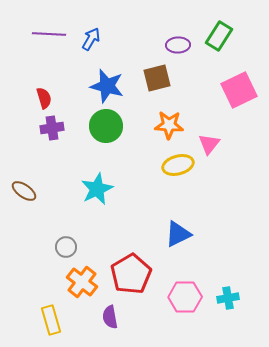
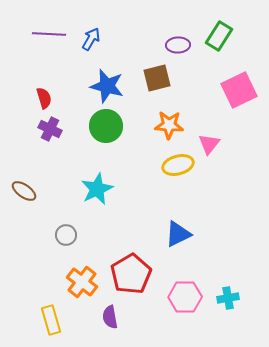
purple cross: moved 2 px left, 1 px down; rotated 35 degrees clockwise
gray circle: moved 12 px up
